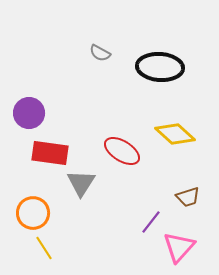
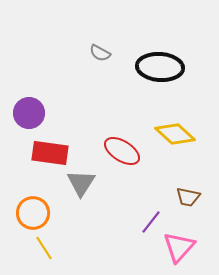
brown trapezoid: rotated 30 degrees clockwise
